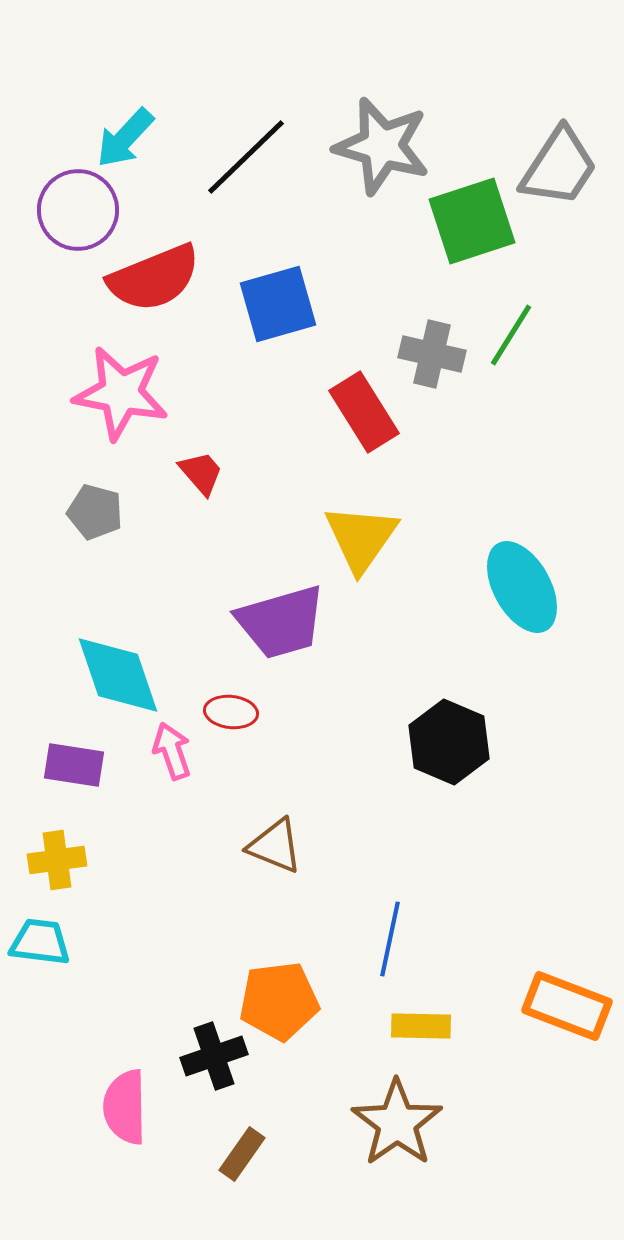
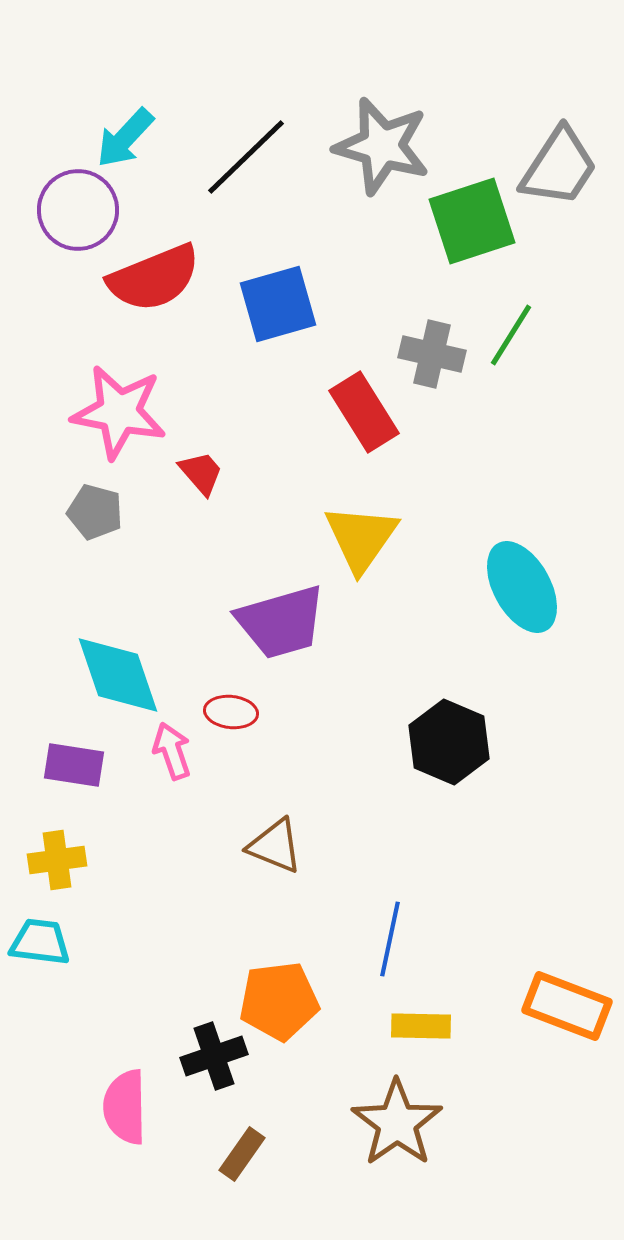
pink star: moved 2 px left, 19 px down
